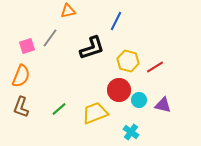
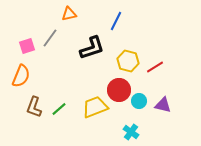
orange triangle: moved 1 px right, 3 px down
cyan circle: moved 1 px down
brown L-shape: moved 13 px right
yellow trapezoid: moved 6 px up
